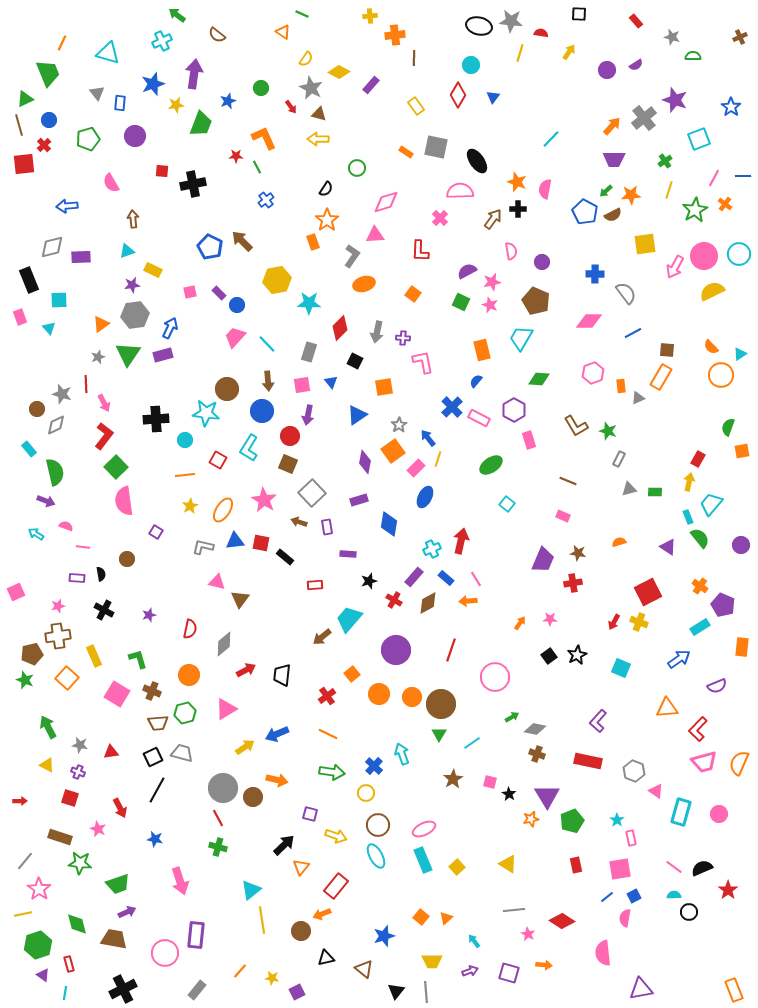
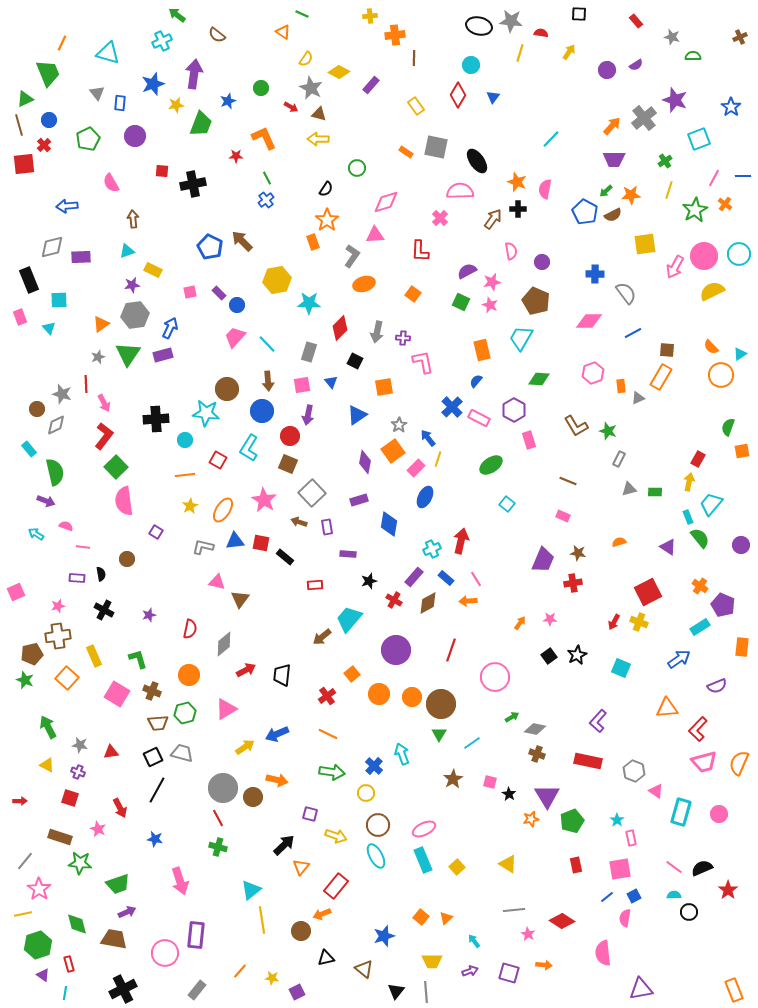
red arrow at (291, 107): rotated 24 degrees counterclockwise
green pentagon at (88, 139): rotated 10 degrees counterclockwise
green line at (257, 167): moved 10 px right, 11 px down
